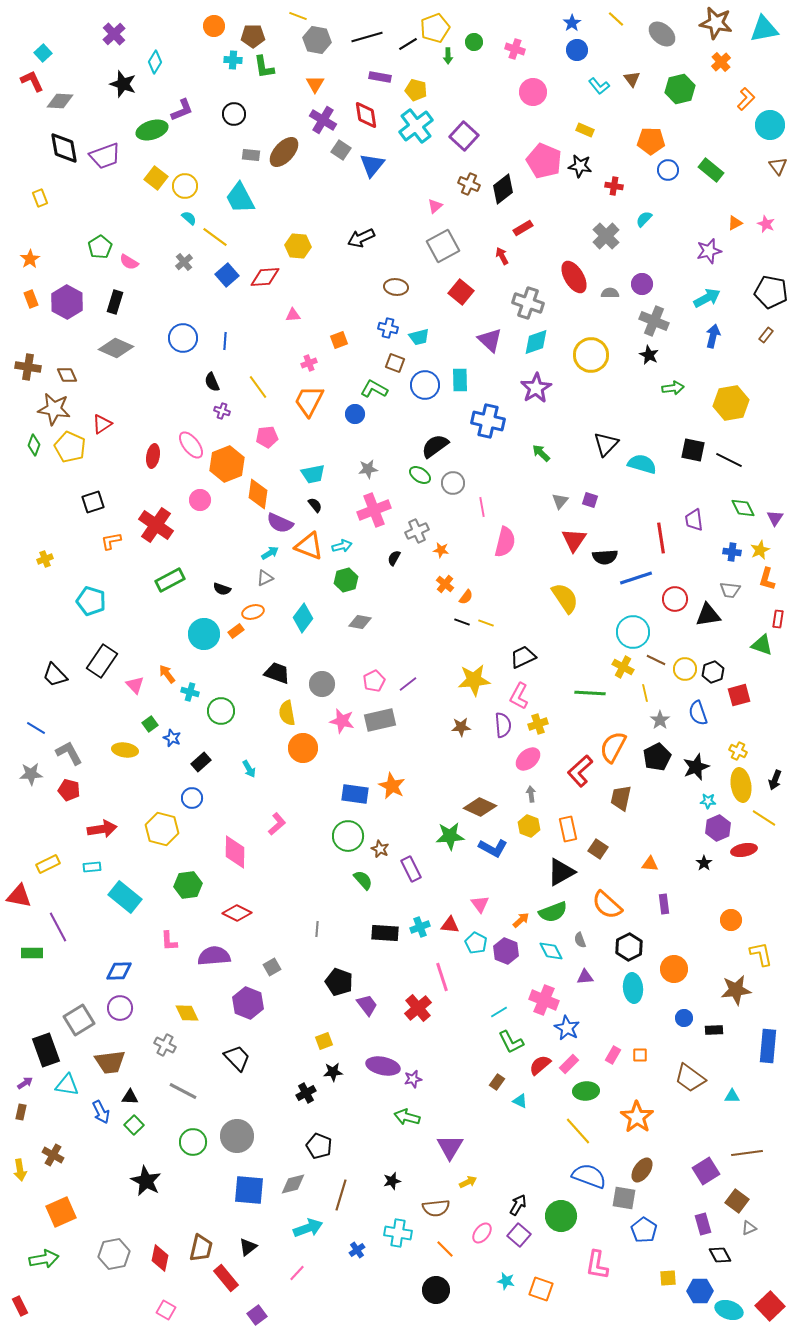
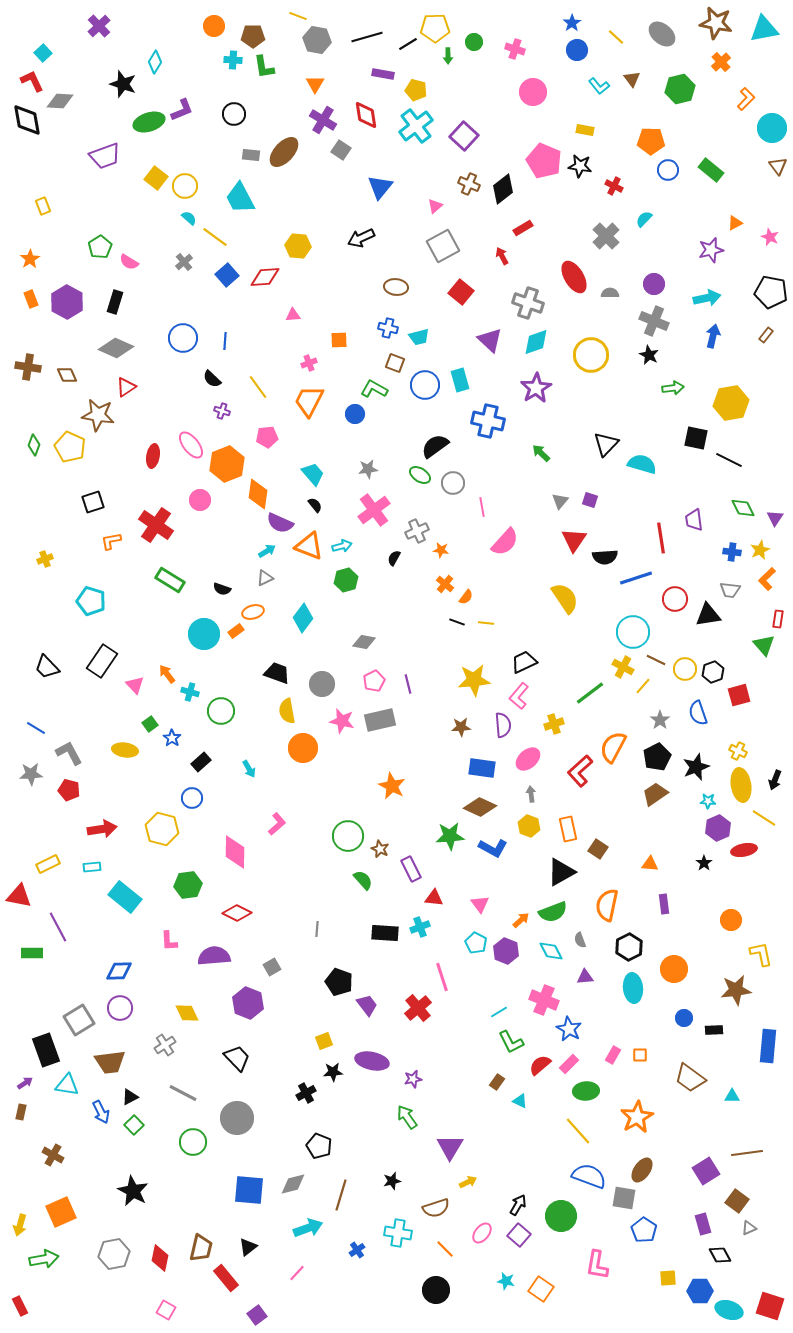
yellow line at (616, 19): moved 18 px down
yellow pentagon at (435, 28): rotated 20 degrees clockwise
purple cross at (114, 34): moved 15 px left, 8 px up
purple rectangle at (380, 77): moved 3 px right, 3 px up
cyan circle at (770, 125): moved 2 px right, 3 px down
green ellipse at (152, 130): moved 3 px left, 8 px up
yellow rectangle at (585, 130): rotated 12 degrees counterclockwise
black diamond at (64, 148): moved 37 px left, 28 px up
blue triangle at (372, 165): moved 8 px right, 22 px down
red cross at (614, 186): rotated 18 degrees clockwise
yellow rectangle at (40, 198): moved 3 px right, 8 px down
pink star at (766, 224): moved 4 px right, 13 px down
purple star at (709, 251): moved 2 px right, 1 px up
purple circle at (642, 284): moved 12 px right
cyan arrow at (707, 298): rotated 16 degrees clockwise
orange square at (339, 340): rotated 18 degrees clockwise
cyan rectangle at (460, 380): rotated 15 degrees counterclockwise
black semicircle at (212, 382): moved 3 px up; rotated 24 degrees counterclockwise
brown star at (54, 409): moved 44 px right, 6 px down
red triangle at (102, 424): moved 24 px right, 37 px up
black square at (693, 450): moved 3 px right, 12 px up
cyan trapezoid at (313, 474): rotated 120 degrees counterclockwise
pink cross at (374, 510): rotated 16 degrees counterclockwise
pink semicircle at (505, 542): rotated 28 degrees clockwise
cyan arrow at (270, 553): moved 3 px left, 2 px up
orange L-shape at (767, 579): rotated 30 degrees clockwise
green rectangle at (170, 580): rotated 60 degrees clockwise
gray diamond at (360, 622): moved 4 px right, 20 px down
black line at (462, 622): moved 5 px left
yellow line at (486, 623): rotated 14 degrees counterclockwise
green triangle at (762, 645): moved 2 px right; rotated 30 degrees clockwise
black trapezoid at (523, 657): moved 1 px right, 5 px down
black trapezoid at (55, 675): moved 8 px left, 8 px up
purple line at (408, 684): rotated 66 degrees counterclockwise
green line at (590, 693): rotated 40 degrees counterclockwise
yellow line at (645, 693): moved 2 px left, 7 px up; rotated 54 degrees clockwise
pink L-shape at (519, 696): rotated 12 degrees clockwise
yellow semicircle at (287, 713): moved 2 px up
yellow cross at (538, 724): moved 16 px right
blue star at (172, 738): rotated 12 degrees clockwise
blue rectangle at (355, 794): moved 127 px right, 26 px up
brown trapezoid at (621, 798): moved 34 px right, 4 px up; rotated 44 degrees clockwise
orange semicircle at (607, 905): rotated 60 degrees clockwise
red triangle at (450, 925): moved 16 px left, 27 px up
blue star at (567, 1028): moved 2 px right, 1 px down
gray cross at (165, 1045): rotated 30 degrees clockwise
purple ellipse at (383, 1066): moved 11 px left, 5 px up
gray line at (183, 1091): moved 2 px down
black triangle at (130, 1097): rotated 30 degrees counterclockwise
green arrow at (407, 1117): rotated 40 degrees clockwise
orange star at (637, 1117): rotated 8 degrees clockwise
gray circle at (237, 1136): moved 18 px up
yellow arrow at (20, 1170): moved 55 px down; rotated 25 degrees clockwise
black star at (146, 1181): moved 13 px left, 10 px down
brown semicircle at (436, 1208): rotated 12 degrees counterclockwise
orange square at (541, 1289): rotated 15 degrees clockwise
red square at (770, 1306): rotated 28 degrees counterclockwise
